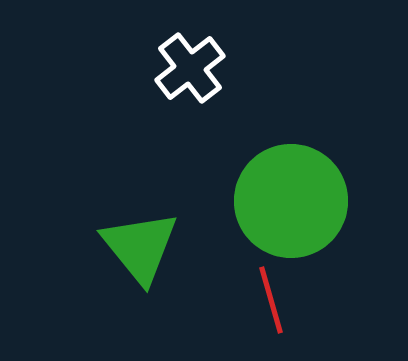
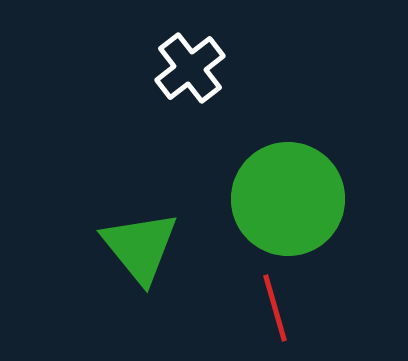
green circle: moved 3 px left, 2 px up
red line: moved 4 px right, 8 px down
